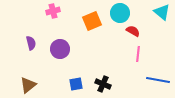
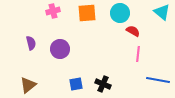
orange square: moved 5 px left, 8 px up; rotated 18 degrees clockwise
